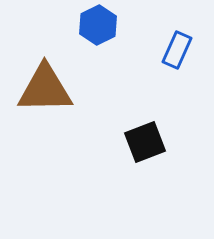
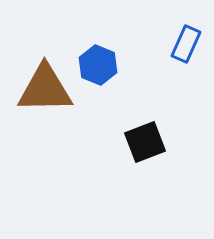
blue hexagon: moved 40 px down; rotated 12 degrees counterclockwise
blue rectangle: moved 9 px right, 6 px up
